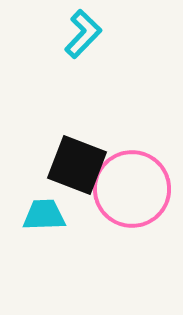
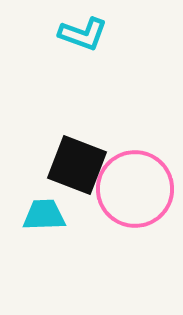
cyan L-shape: rotated 66 degrees clockwise
pink circle: moved 3 px right
